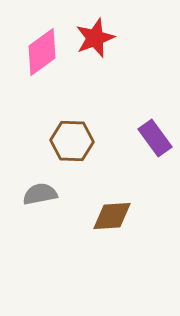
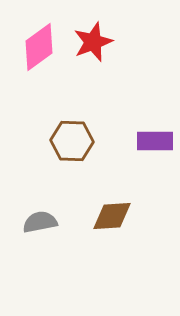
red star: moved 2 px left, 4 px down
pink diamond: moved 3 px left, 5 px up
purple rectangle: moved 3 px down; rotated 54 degrees counterclockwise
gray semicircle: moved 28 px down
